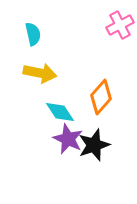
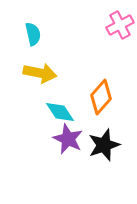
black star: moved 10 px right
